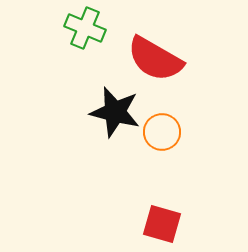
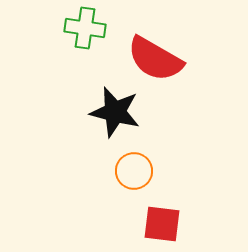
green cross: rotated 15 degrees counterclockwise
orange circle: moved 28 px left, 39 px down
red square: rotated 9 degrees counterclockwise
